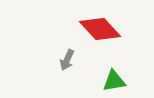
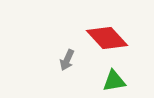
red diamond: moved 7 px right, 9 px down
